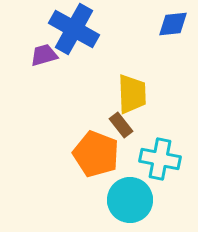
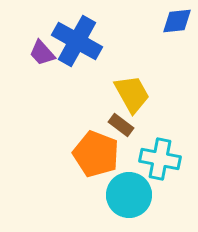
blue diamond: moved 4 px right, 3 px up
blue cross: moved 3 px right, 12 px down
purple trapezoid: moved 2 px left, 2 px up; rotated 116 degrees counterclockwise
yellow trapezoid: rotated 27 degrees counterclockwise
brown rectangle: rotated 15 degrees counterclockwise
cyan circle: moved 1 px left, 5 px up
